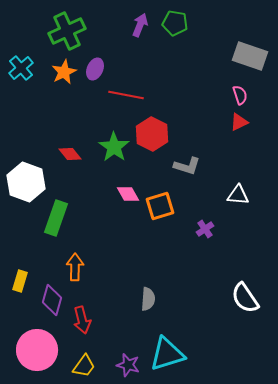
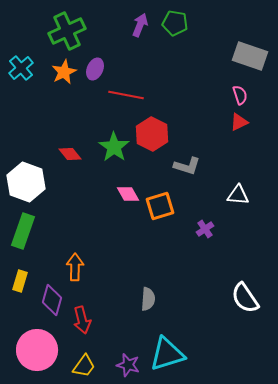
green rectangle: moved 33 px left, 13 px down
